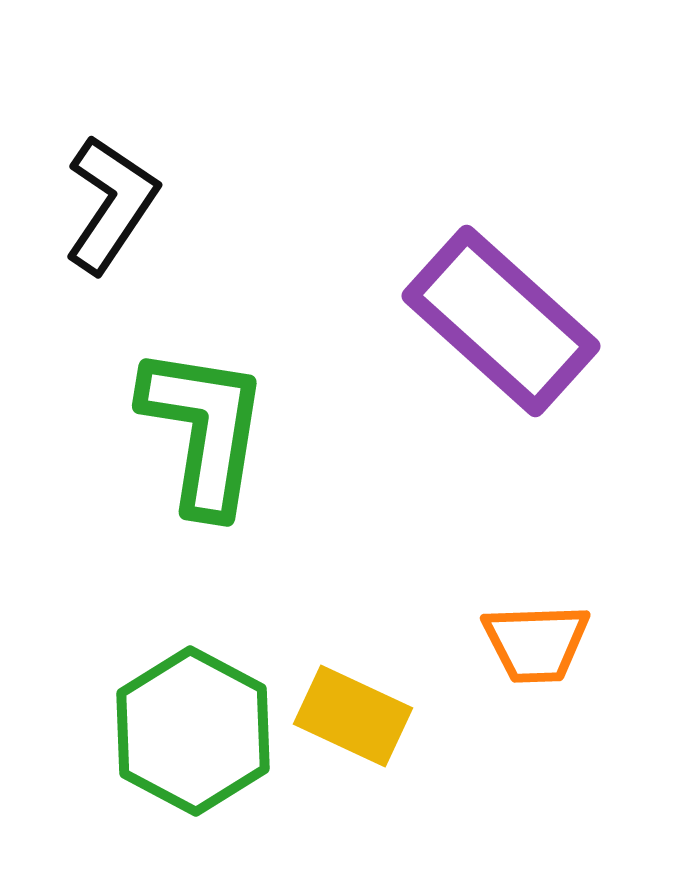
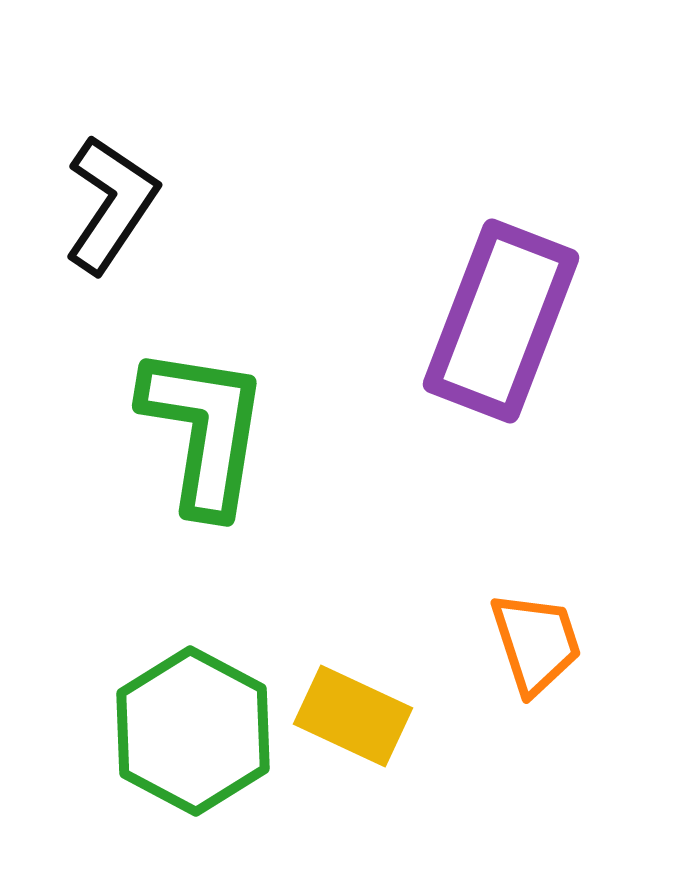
purple rectangle: rotated 69 degrees clockwise
orange trapezoid: rotated 106 degrees counterclockwise
